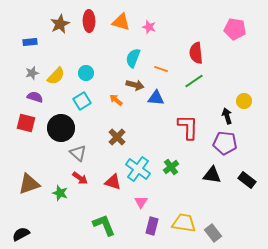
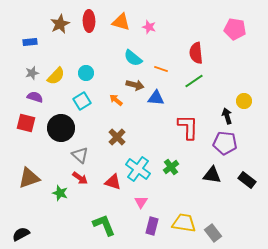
cyan semicircle: rotated 72 degrees counterclockwise
gray triangle: moved 2 px right, 2 px down
brown triangle: moved 6 px up
